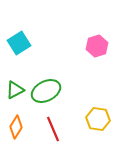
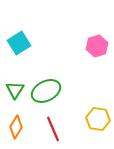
green triangle: rotated 30 degrees counterclockwise
